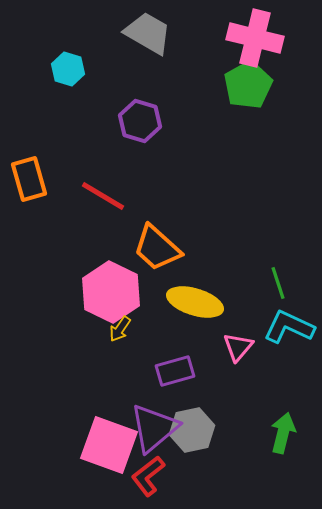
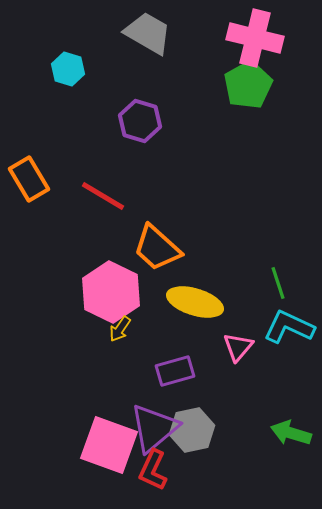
orange rectangle: rotated 15 degrees counterclockwise
green arrow: moved 8 px right; rotated 87 degrees counterclockwise
red L-shape: moved 5 px right, 6 px up; rotated 27 degrees counterclockwise
